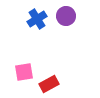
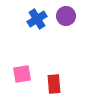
pink square: moved 2 px left, 2 px down
red rectangle: moved 5 px right; rotated 66 degrees counterclockwise
